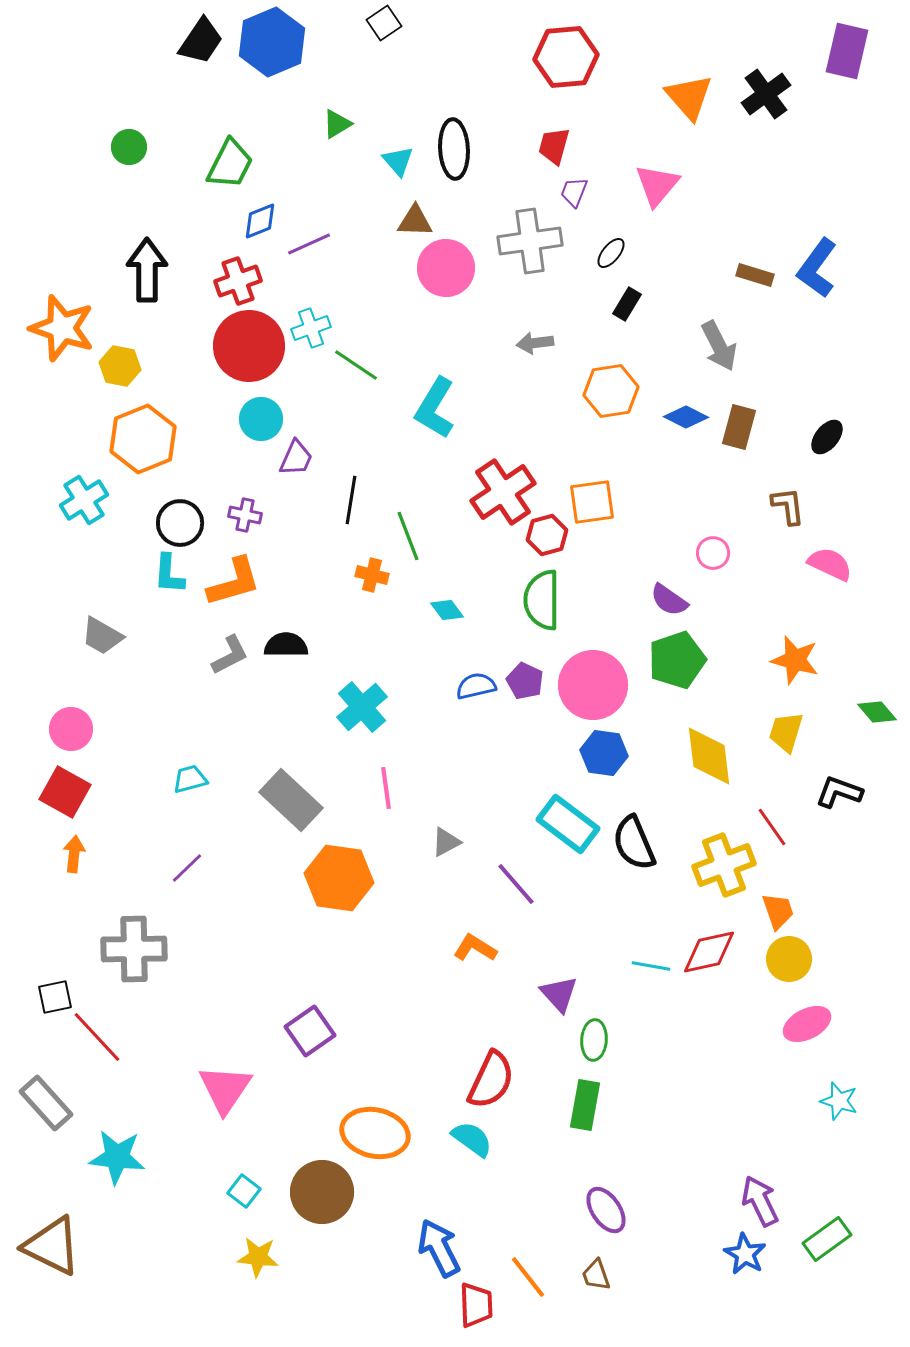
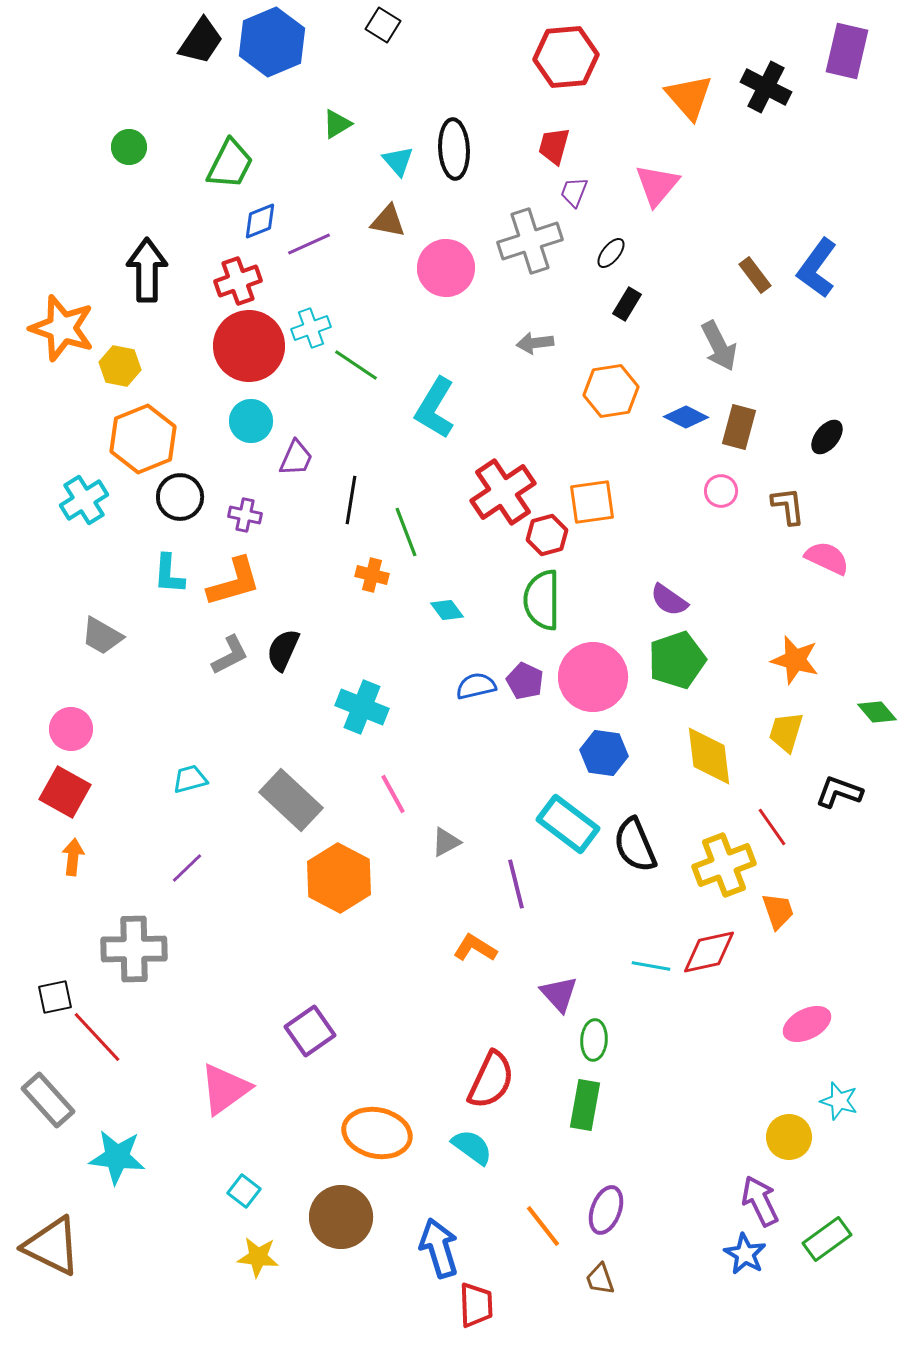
black square at (384, 23): moved 1 px left, 2 px down; rotated 24 degrees counterclockwise
black cross at (766, 94): moved 7 px up; rotated 27 degrees counterclockwise
brown triangle at (415, 221): moved 27 px left; rotated 9 degrees clockwise
gray cross at (530, 241): rotated 10 degrees counterclockwise
brown rectangle at (755, 275): rotated 36 degrees clockwise
cyan circle at (261, 419): moved 10 px left, 2 px down
black circle at (180, 523): moved 26 px up
green line at (408, 536): moved 2 px left, 4 px up
pink circle at (713, 553): moved 8 px right, 62 px up
pink semicircle at (830, 564): moved 3 px left, 6 px up
black semicircle at (286, 645): moved 3 px left, 5 px down; rotated 66 degrees counterclockwise
pink circle at (593, 685): moved 8 px up
cyan cross at (362, 707): rotated 27 degrees counterclockwise
pink line at (386, 788): moved 7 px right, 6 px down; rotated 21 degrees counterclockwise
black semicircle at (634, 843): moved 1 px right, 2 px down
orange arrow at (74, 854): moved 1 px left, 3 px down
orange hexagon at (339, 878): rotated 20 degrees clockwise
purple line at (516, 884): rotated 27 degrees clockwise
yellow circle at (789, 959): moved 178 px down
pink triangle at (225, 1089): rotated 20 degrees clockwise
gray rectangle at (46, 1103): moved 2 px right, 3 px up
orange ellipse at (375, 1133): moved 2 px right
cyan semicircle at (472, 1139): moved 8 px down
brown circle at (322, 1192): moved 19 px right, 25 px down
purple ellipse at (606, 1210): rotated 54 degrees clockwise
blue arrow at (439, 1248): rotated 10 degrees clockwise
brown trapezoid at (596, 1275): moved 4 px right, 4 px down
orange line at (528, 1277): moved 15 px right, 51 px up
